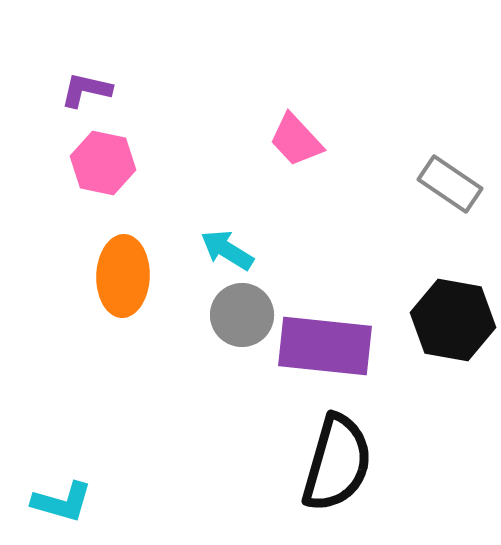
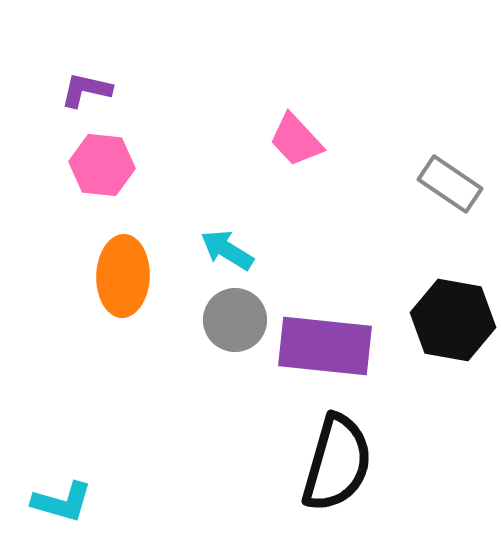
pink hexagon: moved 1 px left, 2 px down; rotated 6 degrees counterclockwise
gray circle: moved 7 px left, 5 px down
